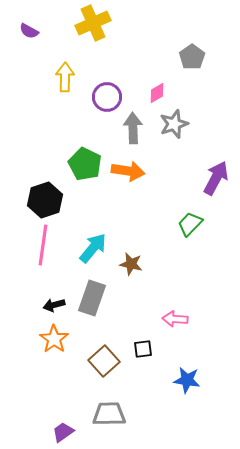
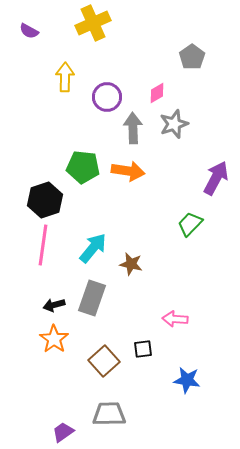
green pentagon: moved 2 px left, 3 px down; rotated 20 degrees counterclockwise
